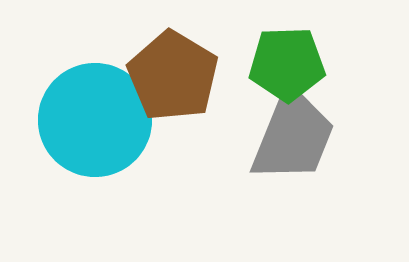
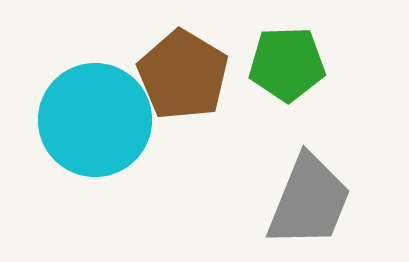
brown pentagon: moved 10 px right, 1 px up
gray trapezoid: moved 16 px right, 65 px down
